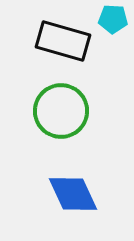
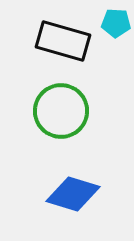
cyan pentagon: moved 3 px right, 4 px down
blue diamond: rotated 48 degrees counterclockwise
